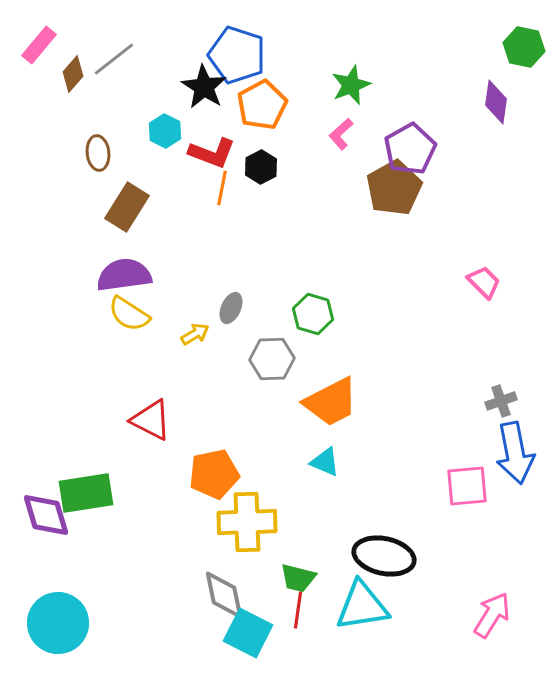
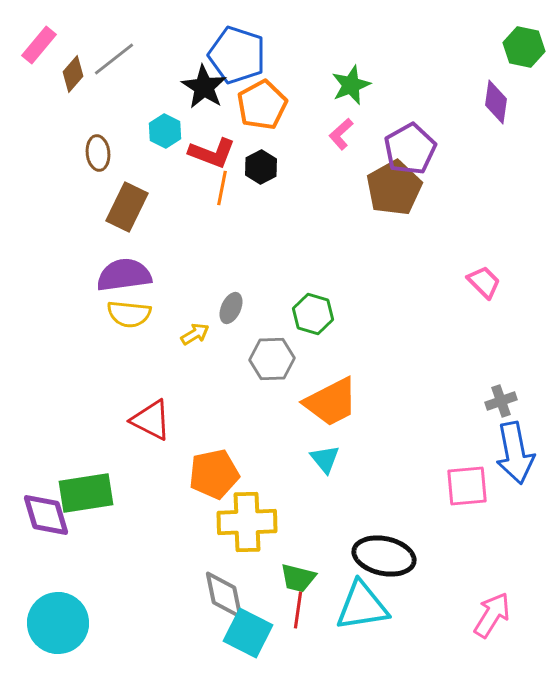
brown rectangle at (127, 207): rotated 6 degrees counterclockwise
yellow semicircle at (129, 314): rotated 27 degrees counterclockwise
cyan triangle at (325, 462): moved 3 px up; rotated 28 degrees clockwise
